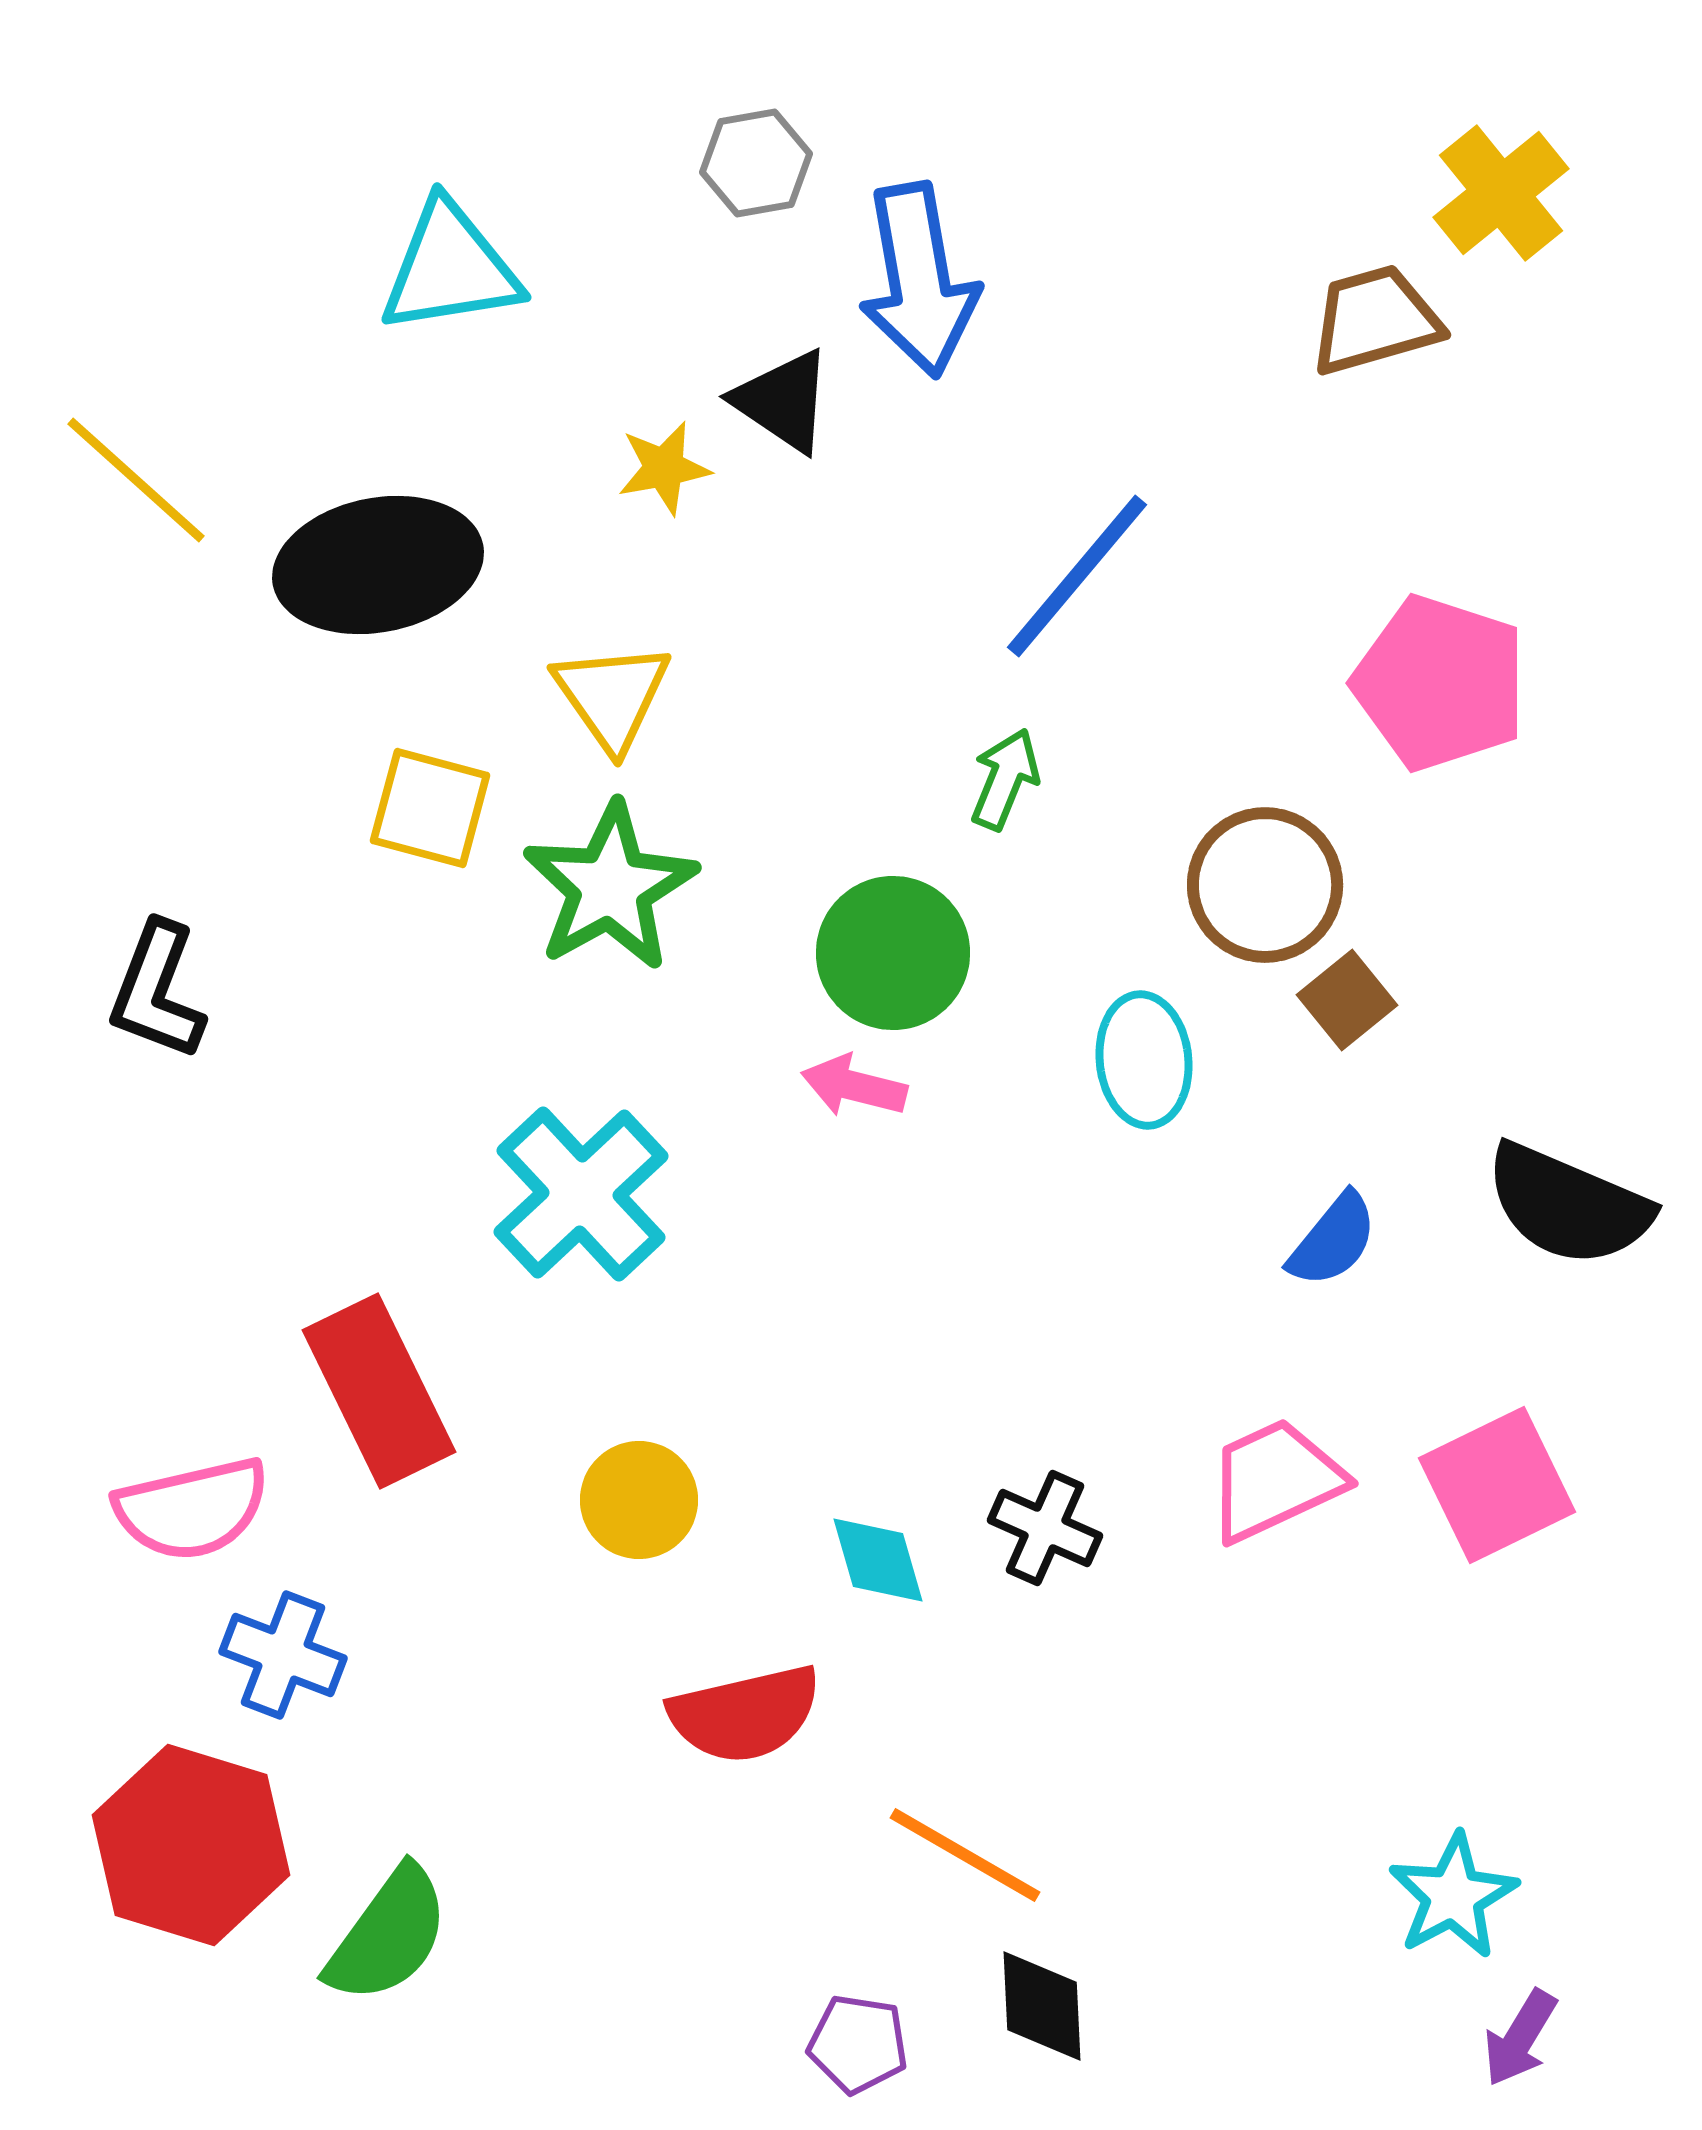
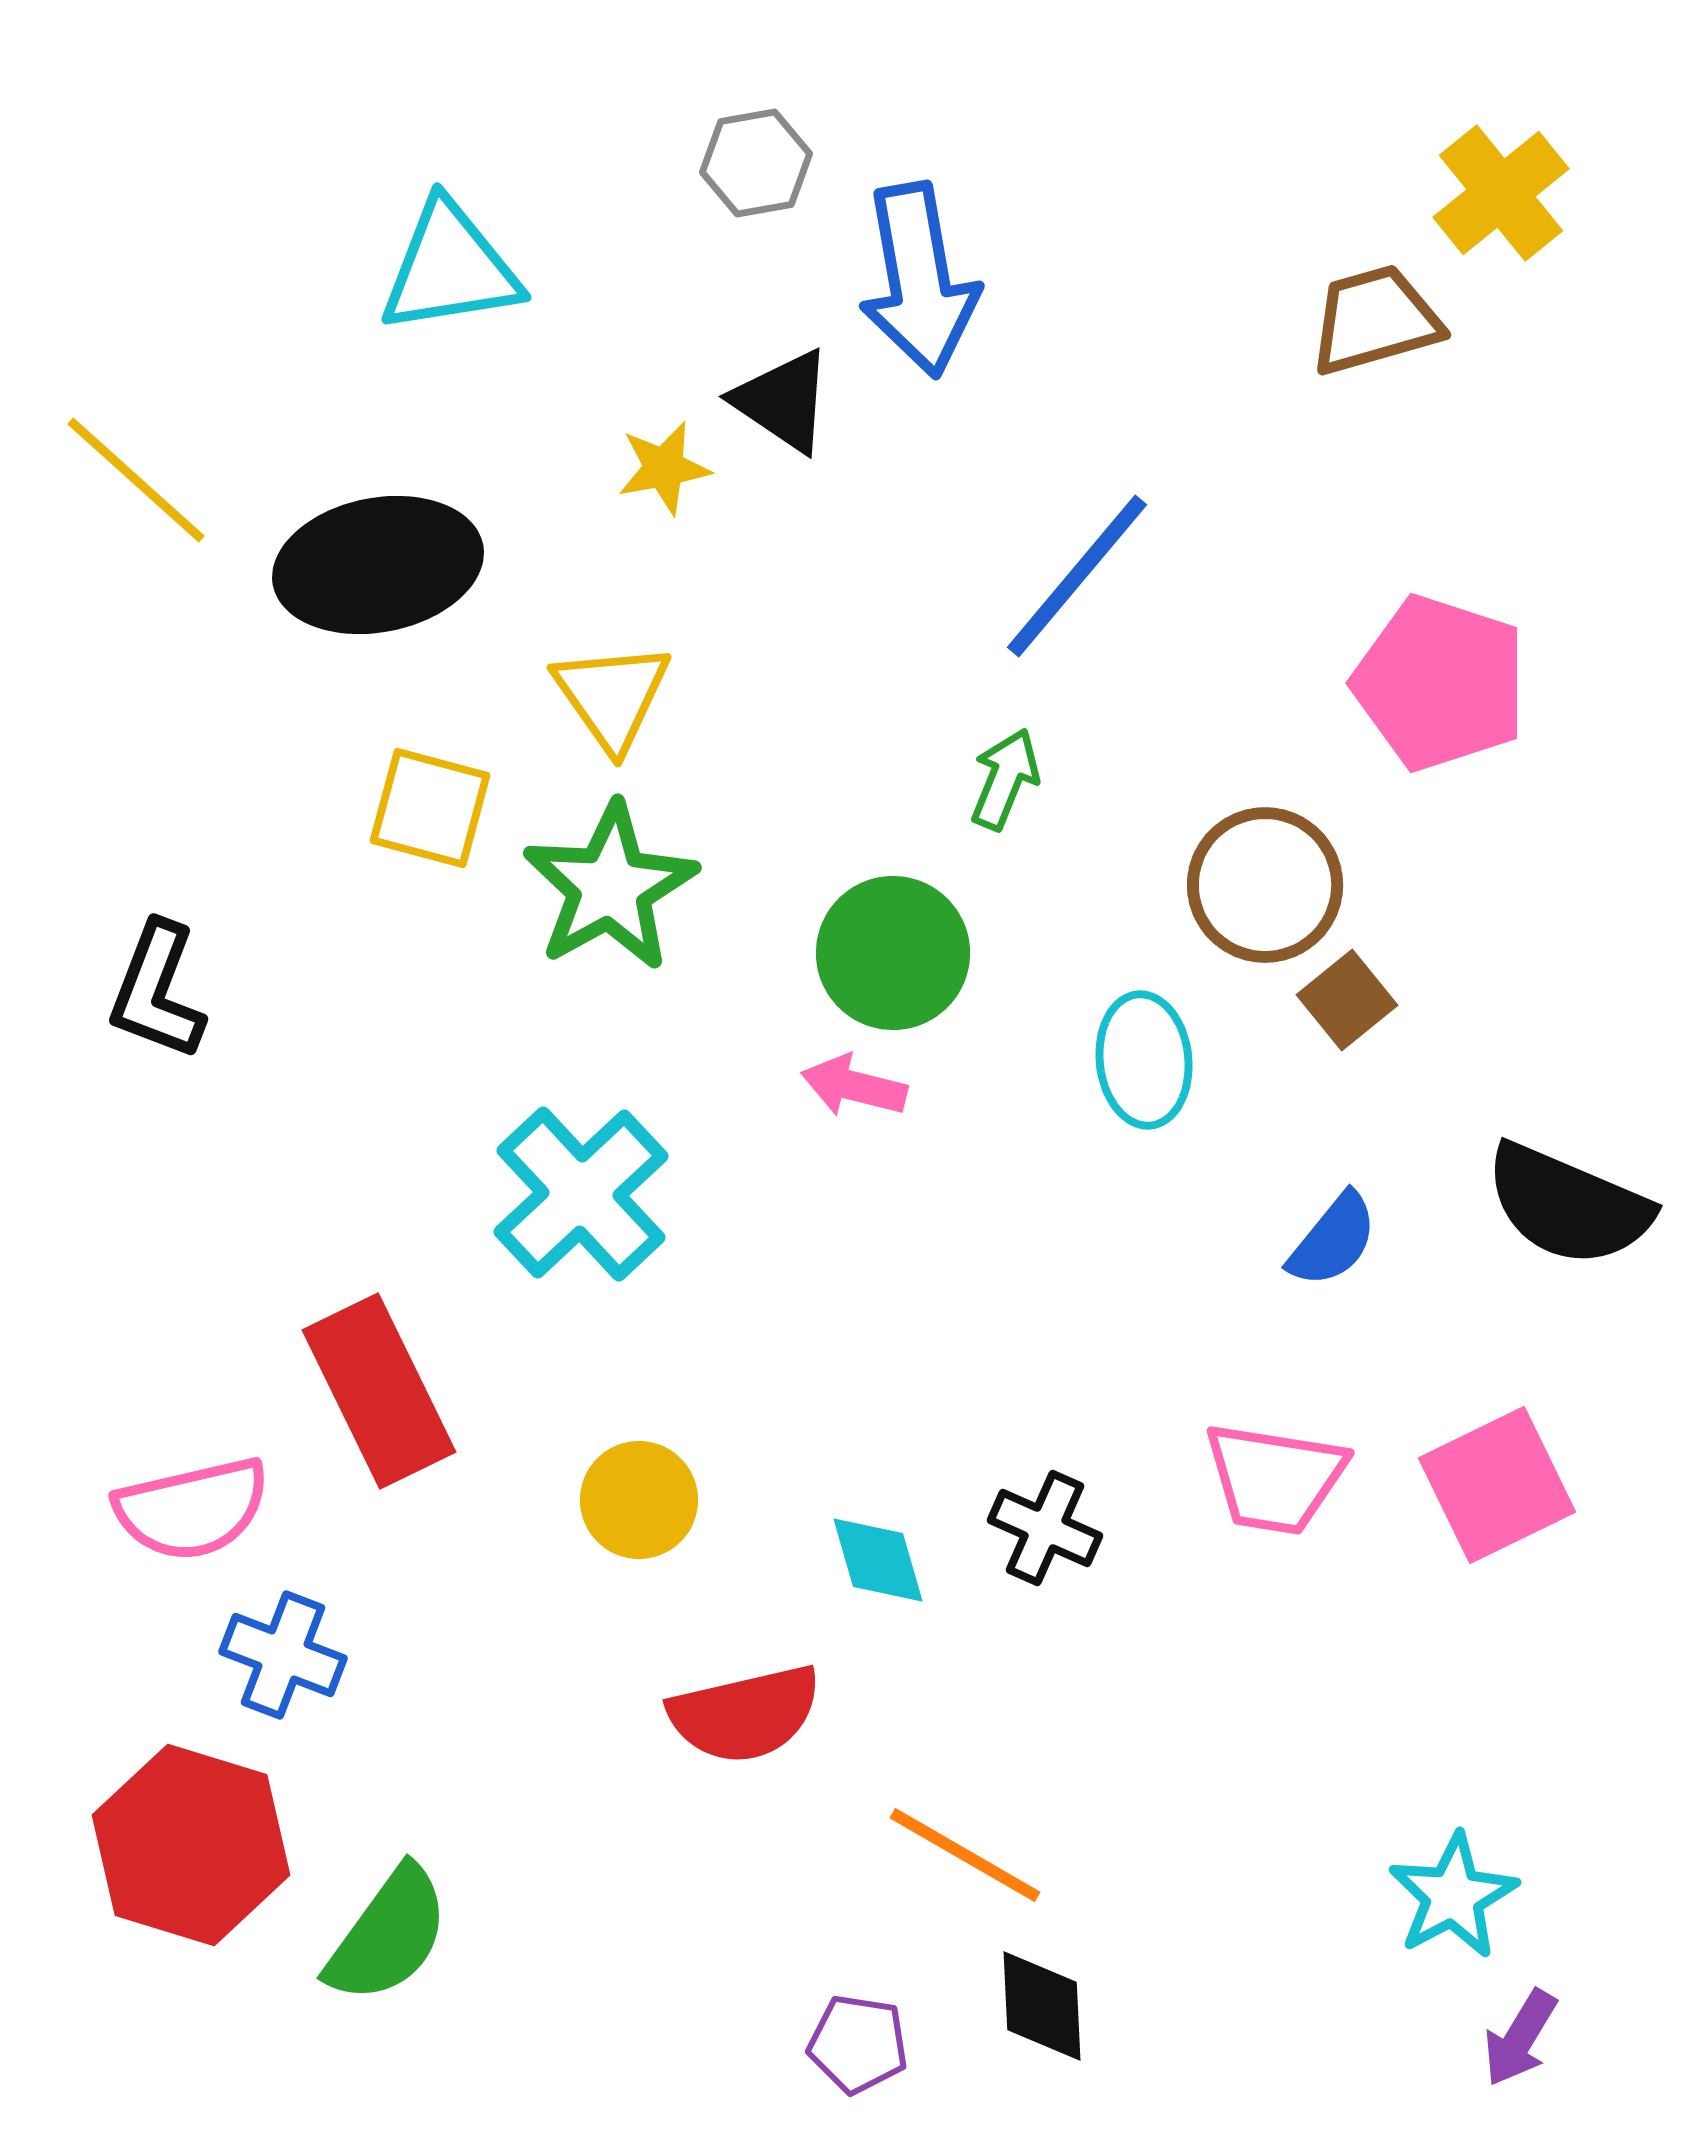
pink trapezoid: moved 2 px up; rotated 146 degrees counterclockwise
